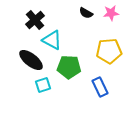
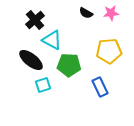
green pentagon: moved 2 px up
